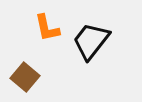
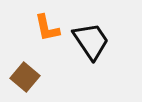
black trapezoid: rotated 108 degrees clockwise
